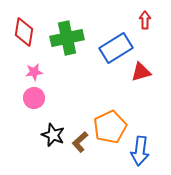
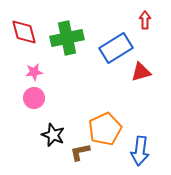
red diamond: rotated 24 degrees counterclockwise
orange pentagon: moved 5 px left, 2 px down
brown L-shape: moved 10 px down; rotated 30 degrees clockwise
